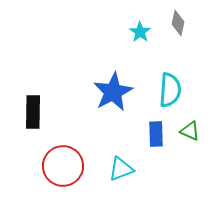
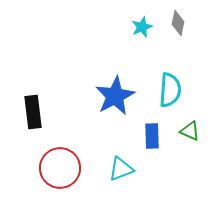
cyan star: moved 2 px right, 5 px up; rotated 15 degrees clockwise
blue star: moved 2 px right, 4 px down
black rectangle: rotated 8 degrees counterclockwise
blue rectangle: moved 4 px left, 2 px down
red circle: moved 3 px left, 2 px down
